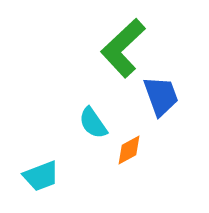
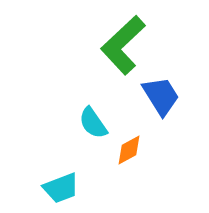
green L-shape: moved 3 px up
blue trapezoid: rotated 12 degrees counterclockwise
cyan trapezoid: moved 20 px right, 12 px down
